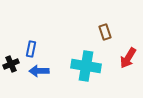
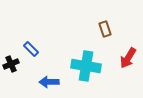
brown rectangle: moved 3 px up
blue rectangle: rotated 56 degrees counterclockwise
blue arrow: moved 10 px right, 11 px down
